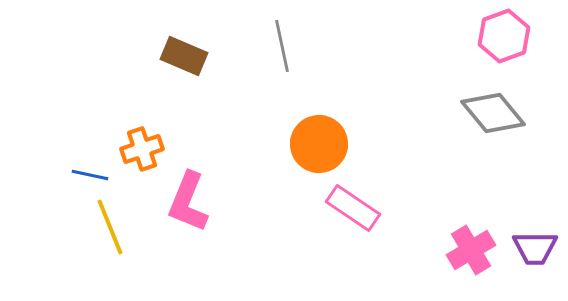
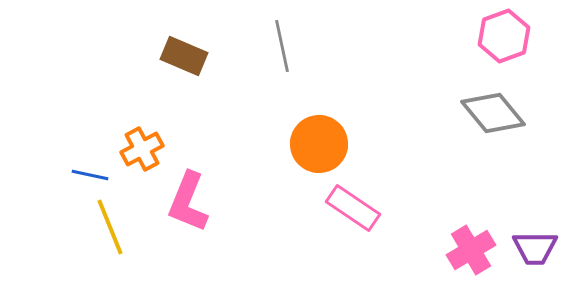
orange cross: rotated 9 degrees counterclockwise
